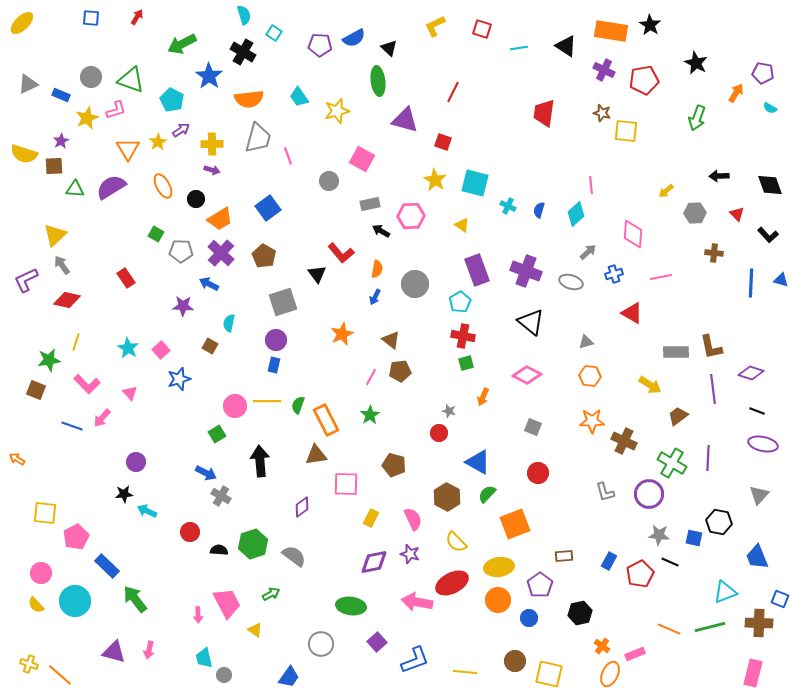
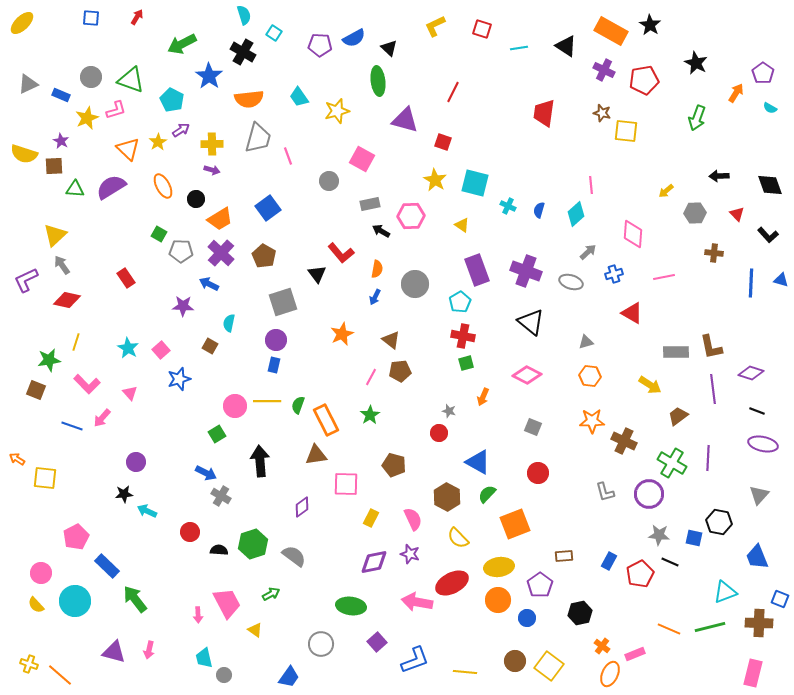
orange rectangle at (611, 31): rotated 20 degrees clockwise
purple pentagon at (763, 73): rotated 25 degrees clockwise
purple star at (61, 141): rotated 14 degrees counterclockwise
orange triangle at (128, 149): rotated 15 degrees counterclockwise
green square at (156, 234): moved 3 px right
pink line at (661, 277): moved 3 px right
yellow square at (45, 513): moved 35 px up
yellow semicircle at (456, 542): moved 2 px right, 4 px up
blue circle at (529, 618): moved 2 px left
yellow square at (549, 674): moved 8 px up; rotated 24 degrees clockwise
